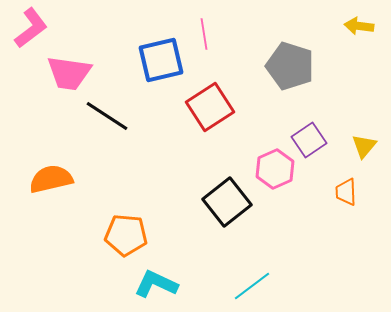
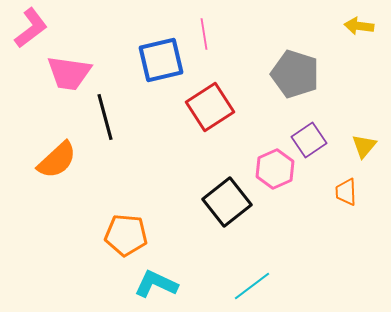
gray pentagon: moved 5 px right, 8 px down
black line: moved 2 px left, 1 px down; rotated 42 degrees clockwise
orange semicircle: moved 6 px right, 19 px up; rotated 150 degrees clockwise
